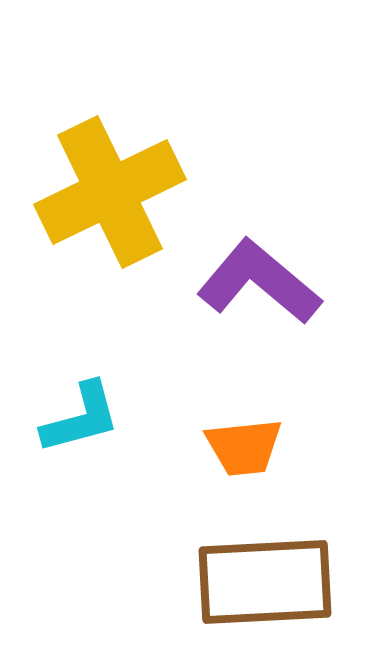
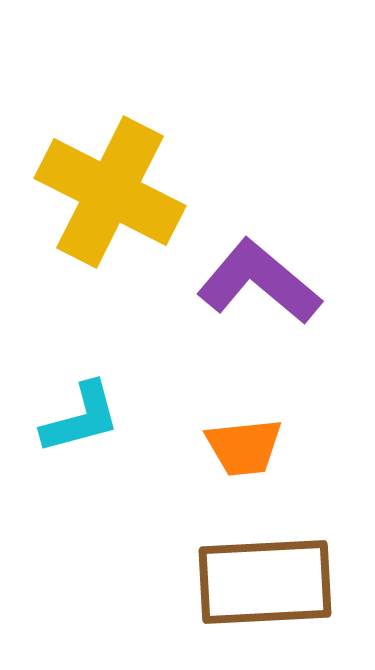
yellow cross: rotated 37 degrees counterclockwise
